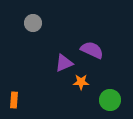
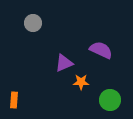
purple semicircle: moved 9 px right
